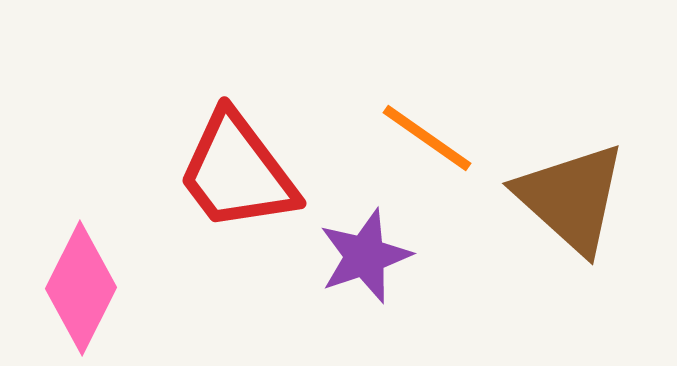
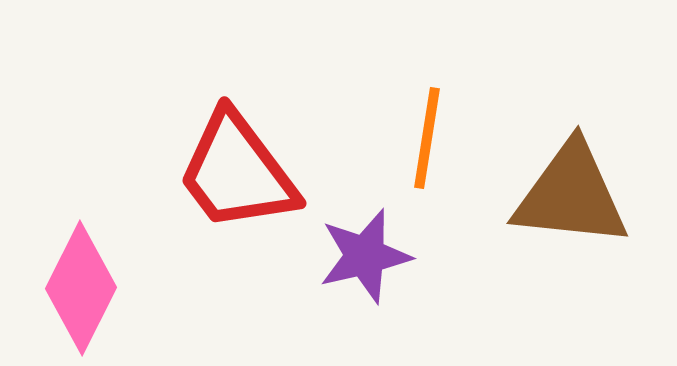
orange line: rotated 64 degrees clockwise
brown triangle: moved 3 px up; rotated 36 degrees counterclockwise
purple star: rotated 6 degrees clockwise
